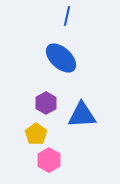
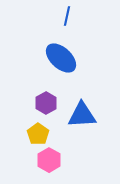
yellow pentagon: moved 2 px right
